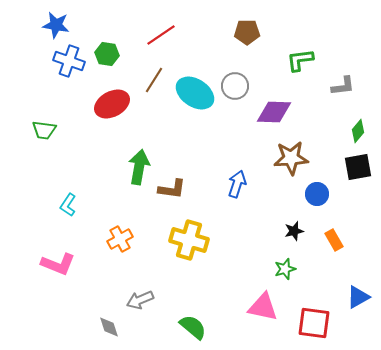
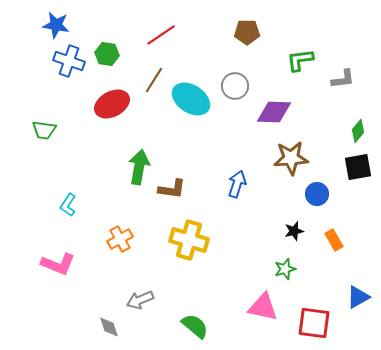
gray L-shape: moved 7 px up
cyan ellipse: moved 4 px left, 6 px down
green semicircle: moved 2 px right, 1 px up
